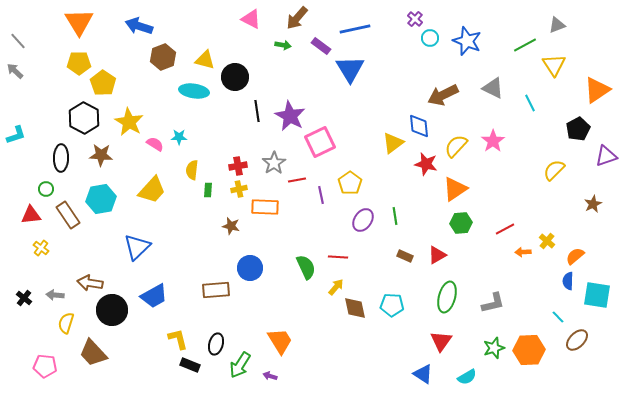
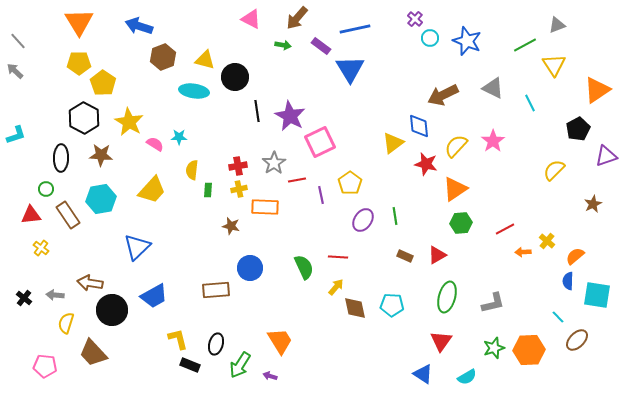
green semicircle at (306, 267): moved 2 px left
